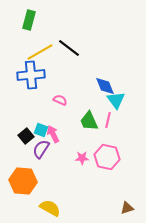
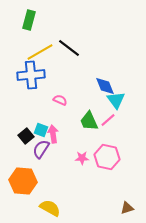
pink line: rotated 35 degrees clockwise
pink arrow: rotated 18 degrees clockwise
